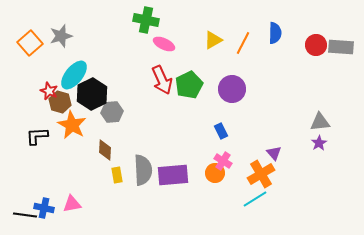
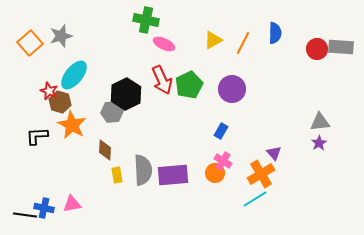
red circle: moved 1 px right, 4 px down
black hexagon: moved 34 px right
blue rectangle: rotated 56 degrees clockwise
